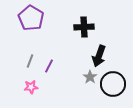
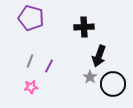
purple pentagon: rotated 15 degrees counterclockwise
